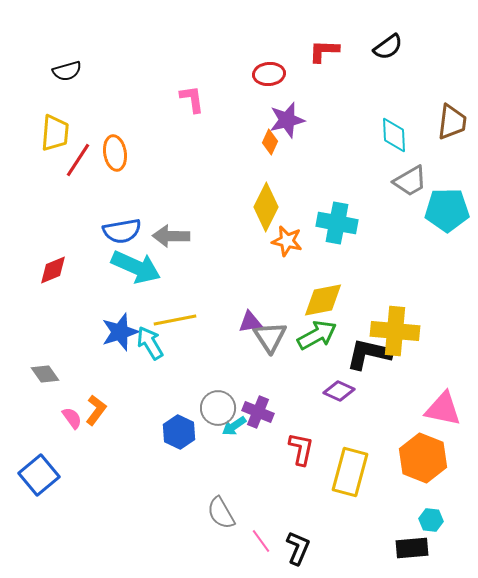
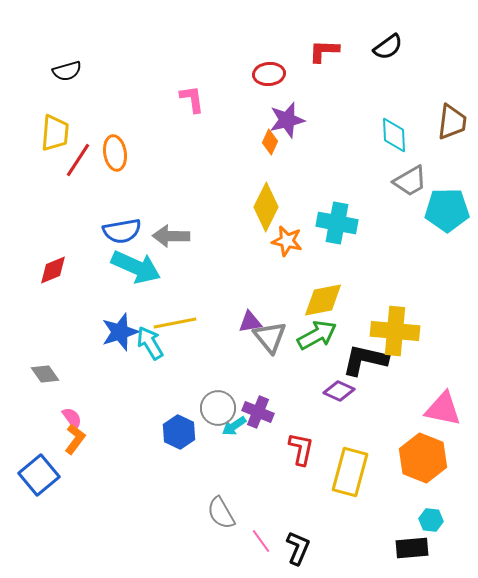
yellow line at (175, 320): moved 3 px down
gray triangle at (270, 337): rotated 6 degrees counterclockwise
black L-shape at (369, 354): moved 4 px left, 6 px down
orange L-shape at (96, 410): moved 21 px left, 29 px down
